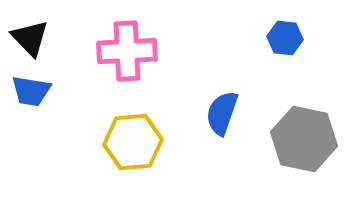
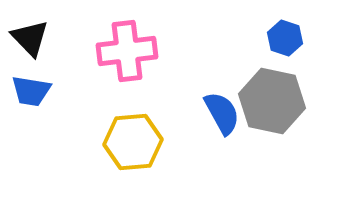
blue hexagon: rotated 12 degrees clockwise
pink cross: rotated 4 degrees counterclockwise
blue semicircle: rotated 132 degrees clockwise
gray hexagon: moved 32 px left, 38 px up
